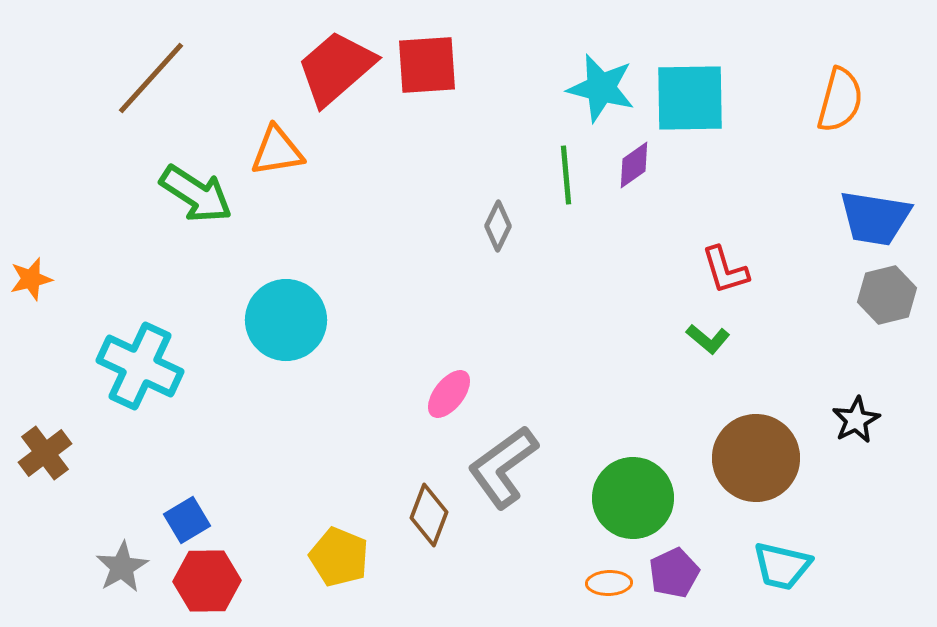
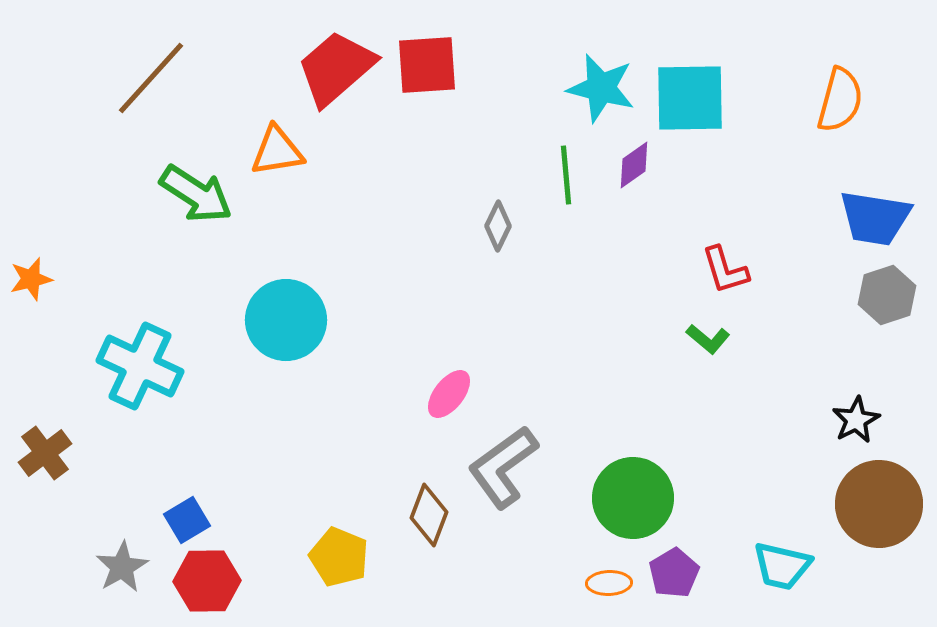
gray hexagon: rotated 4 degrees counterclockwise
brown circle: moved 123 px right, 46 px down
purple pentagon: rotated 6 degrees counterclockwise
